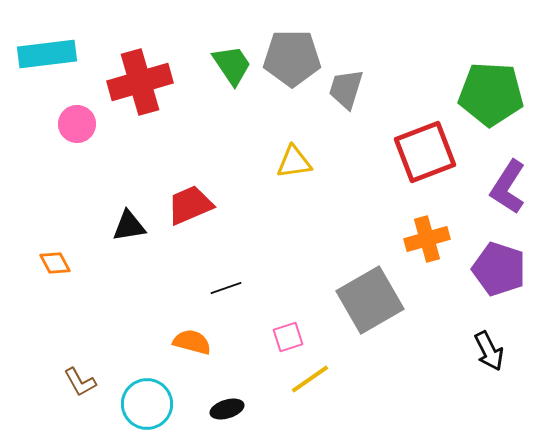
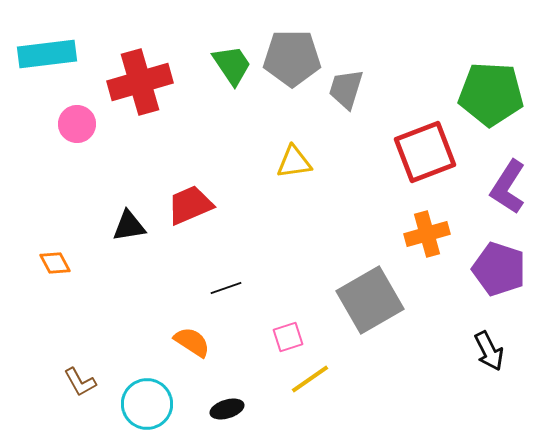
orange cross: moved 5 px up
orange semicircle: rotated 18 degrees clockwise
